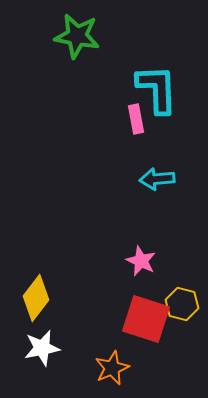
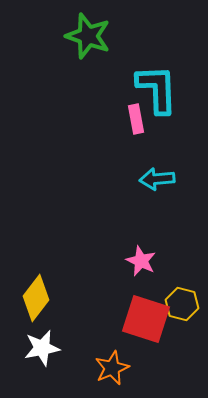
green star: moved 11 px right; rotated 9 degrees clockwise
